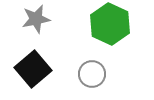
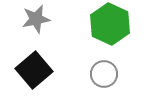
black square: moved 1 px right, 1 px down
gray circle: moved 12 px right
